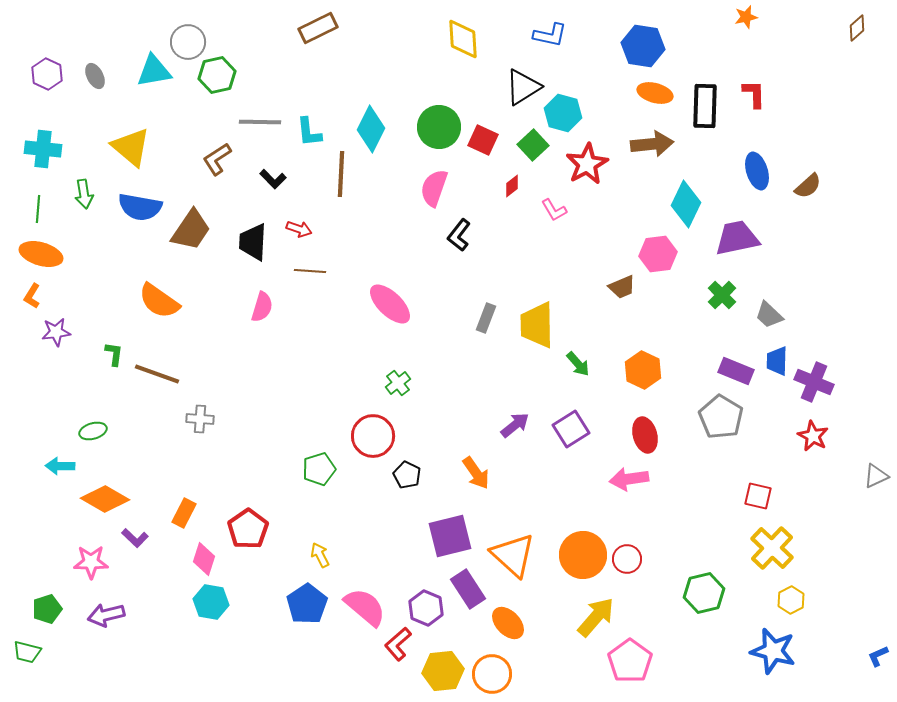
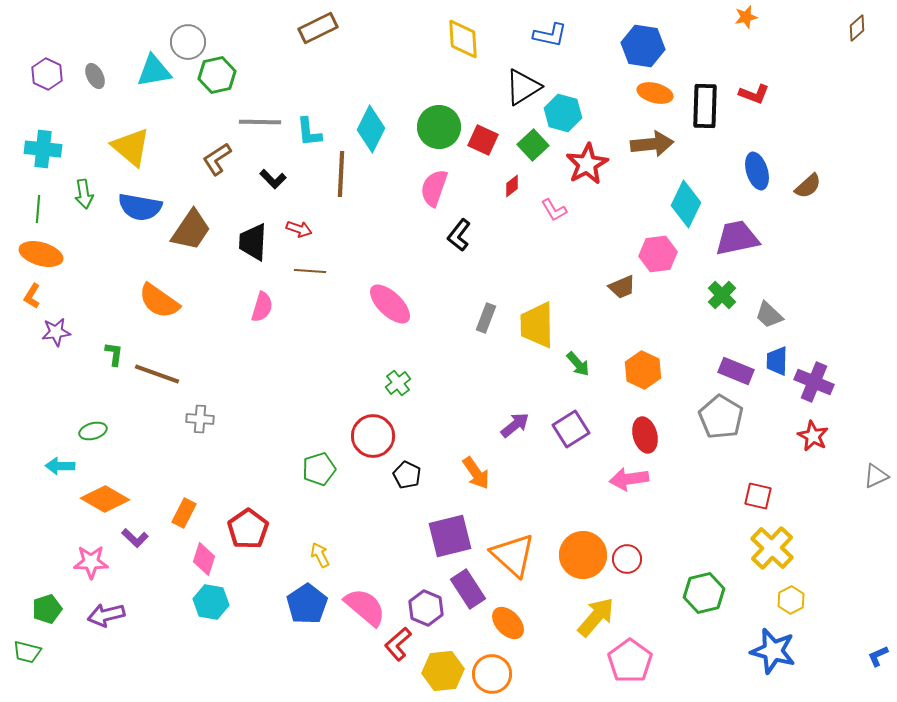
red L-shape at (754, 94): rotated 112 degrees clockwise
